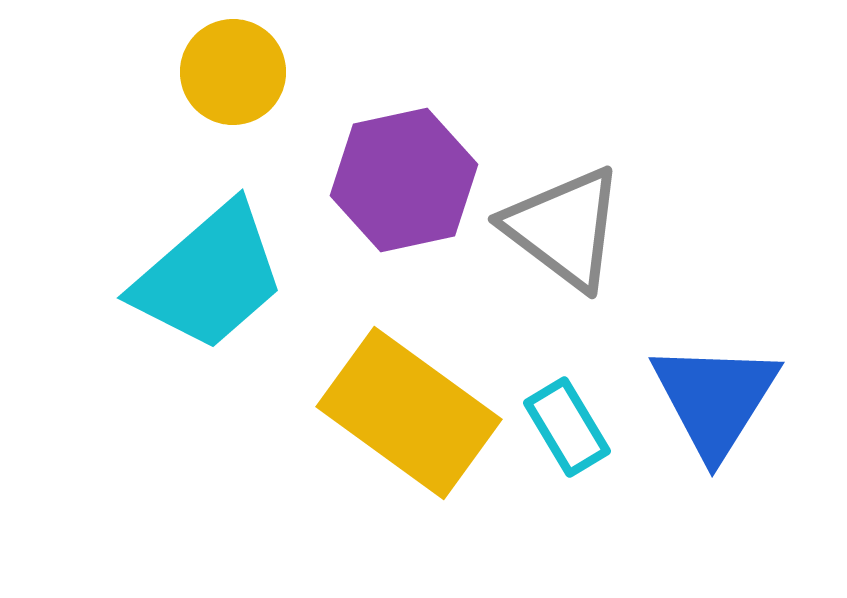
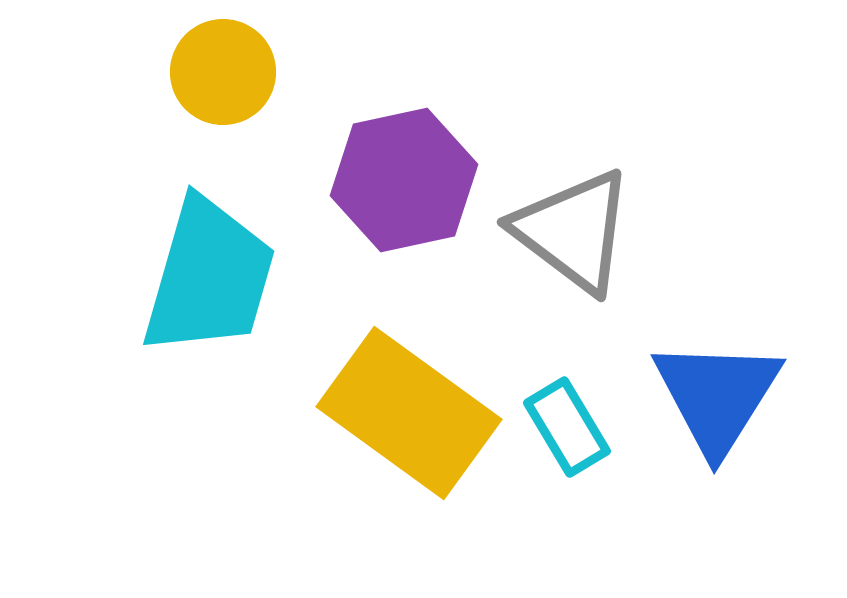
yellow circle: moved 10 px left
gray triangle: moved 9 px right, 3 px down
cyan trapezoid: rotated 33 degrees counterclockwise
blue triangle: moved 2 px right, 3 px up
